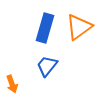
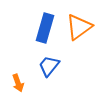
blue trapezoid: moved 2 px right
orange arrow: moved 6 px right, 1 px up
